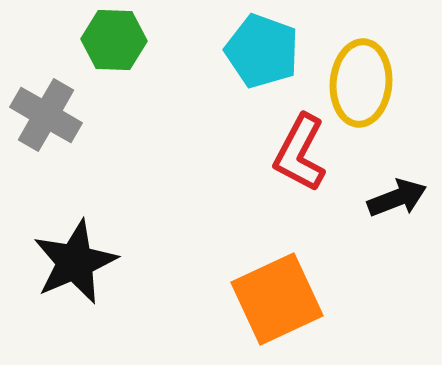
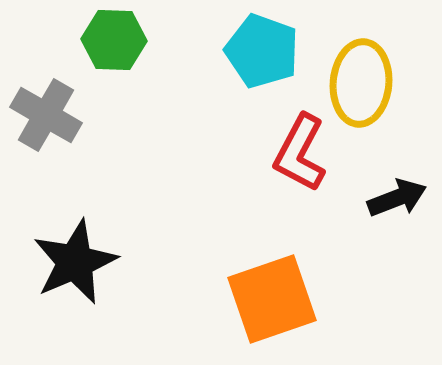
orange square: moved 5 px left; rotated 6 degrees clockwise
